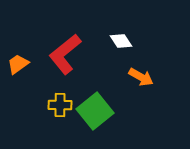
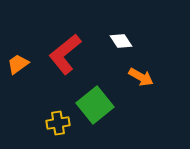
yellow cross: moved 2 px left, 18 px down; rotated 10 degrees counterclockwise
green square: moved 6 px up
